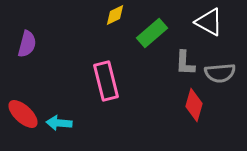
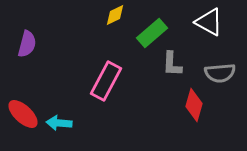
gray L-shape: moved 13 px left, 1 px down
pink rectangle: rotated 42 degrees clockwise
